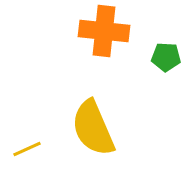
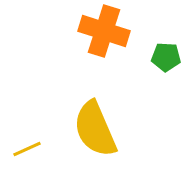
orange cross: rotated 12 degrees clockwise
yellow semicircle: moved 2 px right, 1 px down
